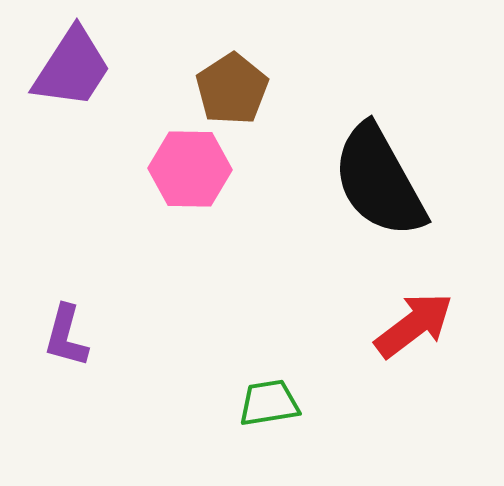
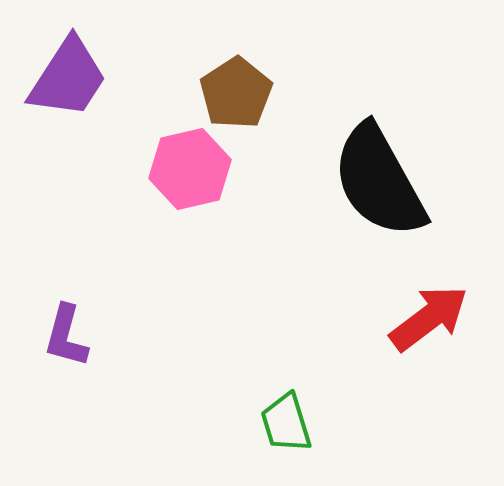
purple trapezoid: moved 4 px left, 10 px down
brown pentagon: moved 4 px right, 4 px down
pink hexagon: rotated 14 degrees counterclockwise
red arrow: moved 15 px right, 7 px up
green trapezoid: moved 17 px right, 20 px down; rotated 98 degrees counterclockwise
